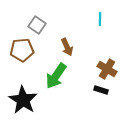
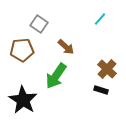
cyan line: rotated 40 degrees clockwise
gray square: moved 2 px right, 1 px up
brown arrow: moved 1 px left; rotated 24 degrees counterclockwise
brown cross: rotated 12 degrees clockwise
